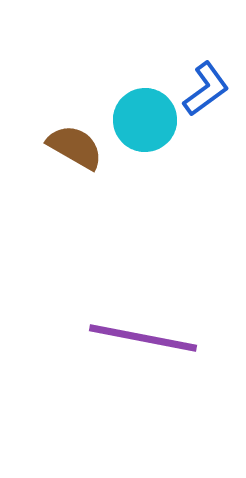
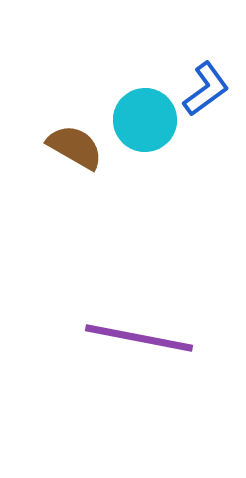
purple line: moved 4 px left
